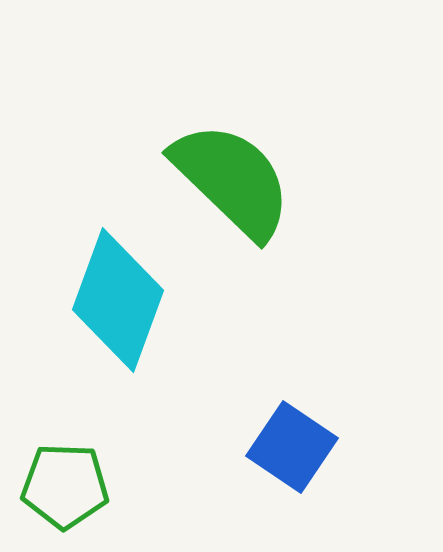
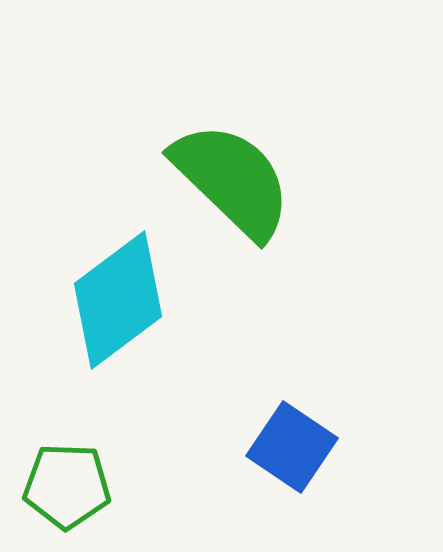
cyan diamond: rotated 33 degrees clockwise
green pentagon: moved 2 px right
